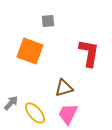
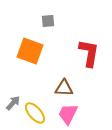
brown triangle: rotated 18 degrees clockwise
gray arrow: moved 2 px right
